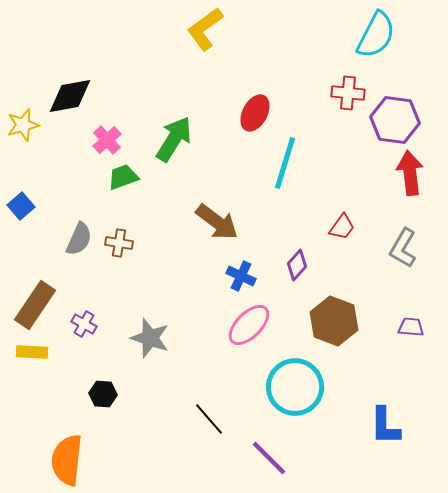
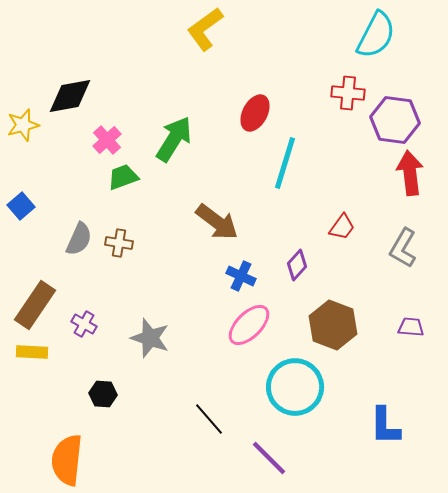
brown hexagon: moved 1 px left, 4 px down
